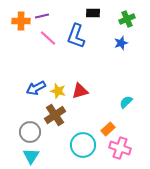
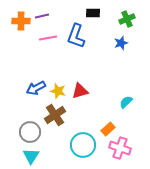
pink line: rotated 54 degrees counterclockwise
